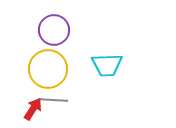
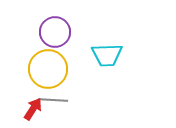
purple circle: moved 1 px right, 2 px down
cyan trapezoid: moved 10 px up
